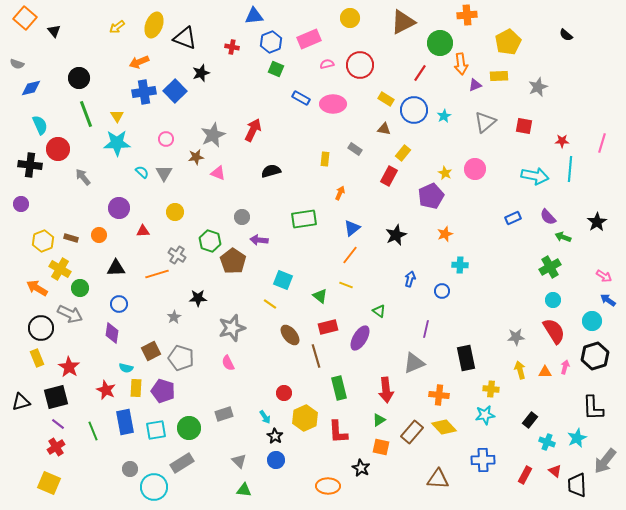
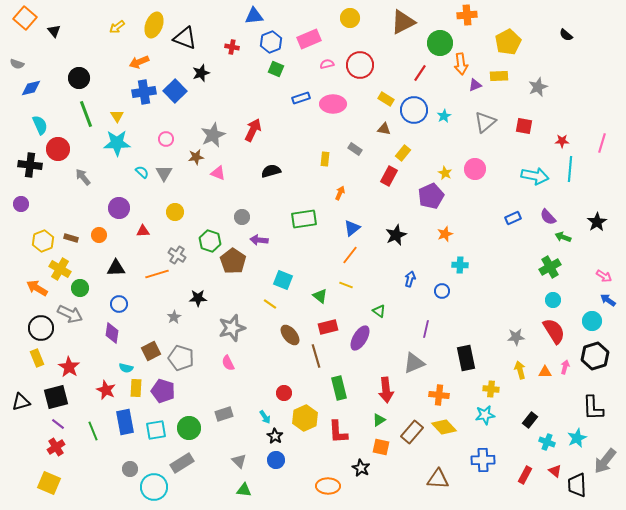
blue rectangle at (301, 98): rotated 48 degrees counterclockwise
